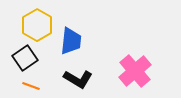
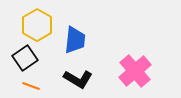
blue trapezoid: moved 4 px right, 1 px up
